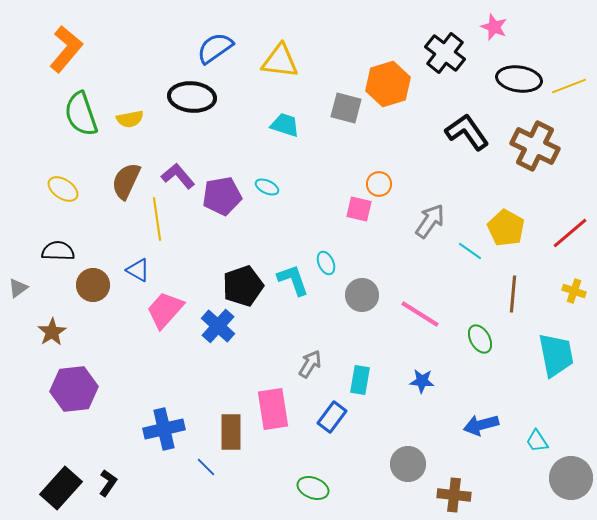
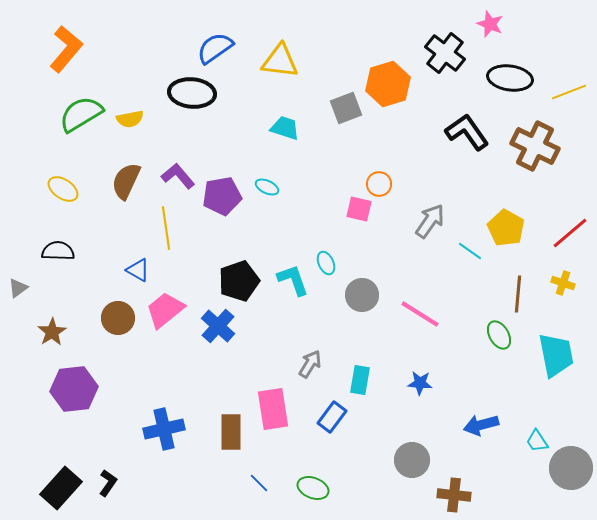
pink star at (494, 27): moved 4 px left, 3 px up
black ellipse at (519, 79): moved 9 px left, 1 px up
yellow line at (569, 86): moved 6 px down
black ellipse at (192, 97): moved 4 px up
gray square at (346, 108): rotated 36 degrees counterclockwise
green semicircle at (81, 114): rotated 78 degrees clockwise
cyan trapezoid at (285, 125): moved 3 px down
yellow line at (157, 219): moved 9 px right, 9 px down
brown circle at (93, 285): moved 25 px right, 33 px down
black pentagon at (243, 286): moved 4 px left, 5 px up
yellow cross at (574, 291): moved 11 px left, 8 px up
brown line at (513, 294): moved 5 px right
pink trapezoid at (165, 310): rotated 9 degrees clockwise
green ellipse at (480, 339): moved 19 px right, 4 px up
blue star at (422, 381): moved 2 px left, 2 px down
gray circle at (408, 464): moved 4 px right, 4 px up
blue line at (206, 467): moved 53 px right, 16 px down
gray circle at (571, 478): moved 10 px up
